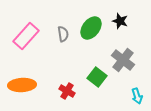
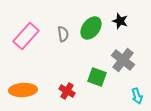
green square: rotated 18 degrees counterclockwise
orange ellipse: moved 1 px right, 5 px down
